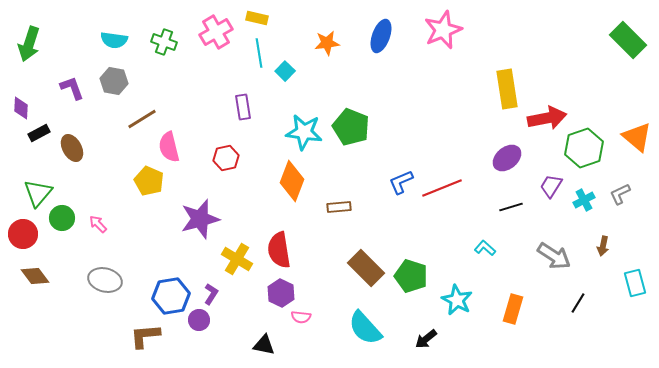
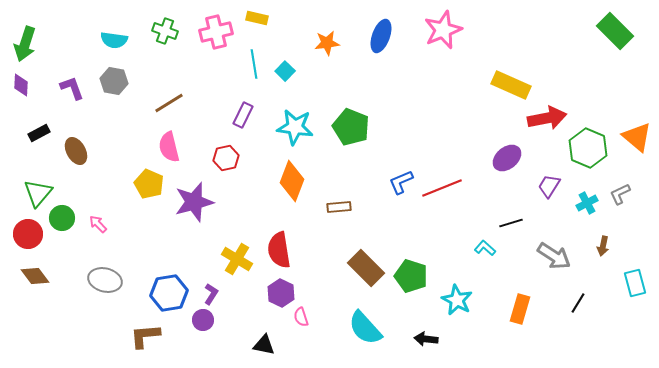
pink cross at (216, 32): rotated 16 degrees clockwise
green rectangle at (628, 40): moved 13 px left, 9 px up
green cross at (164, 42): moved 1 px right, 11 px up
green arrow at (29, 44): moved 4 px left
cyan line at (259, 53): moved 5 px left, 11 px down
yellow rectangle at (507, 89): moved 4 px right, 4 px up; rotated 57 degrees counterclockwise
purple rectangle at (243, 107): moved 8 px down; rotated 35 degrees clockwise
purple diamond at (21, 108): moved 23 px up
brown line at (142, 119): moved 27 px right, 16 px up
cyan star at (304, 132): moved 9 px left, 5 px up
brown ellipse at (72, 148): moved 4 px right, 3 px down
green hexagon at (584, 148): moved 4 px right; rotated 18 degrees counterclockwise
yellow pentagon at (149, 181): moved 3 px down
purple trapezoid at (551, 186): moved 2 px left
cyan cross at (584, 200): moved 3 px right, 3 px down
black line at (511, 207): moved 16 px down
purple star at (200, 219): moved 6 px left, 17 px up
red circle at (23, 234): moved 5 px right
blue hexagon at (171, 296): moved 2 px left, 3 px up
orange rectangle at (513, 309): moved 7 px right
pink semicircle at (301, 317): rotated 66 degrees clockwise
purple circle at (199, 320): moved 4 px right
black arrow at (426, 339): rotated 45 degrees clockwise
